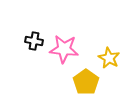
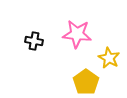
pink star: moved 13 px right, 15 px up
